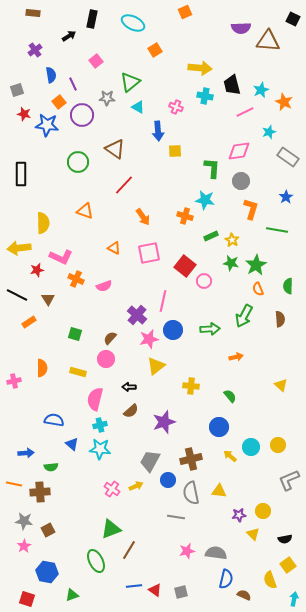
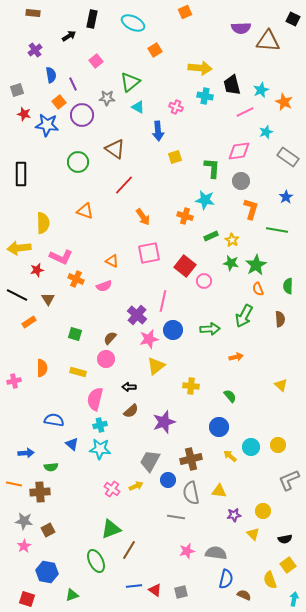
cyan star at (269, 132): moved 3 px left
yellow square at (175, 151): moved 6 px down; rotated 16 degrees counterclockwise
orange triangle at (114, 248): moved 2 px left, 13 px down
purple star at (239, 515): moved 5 px left
